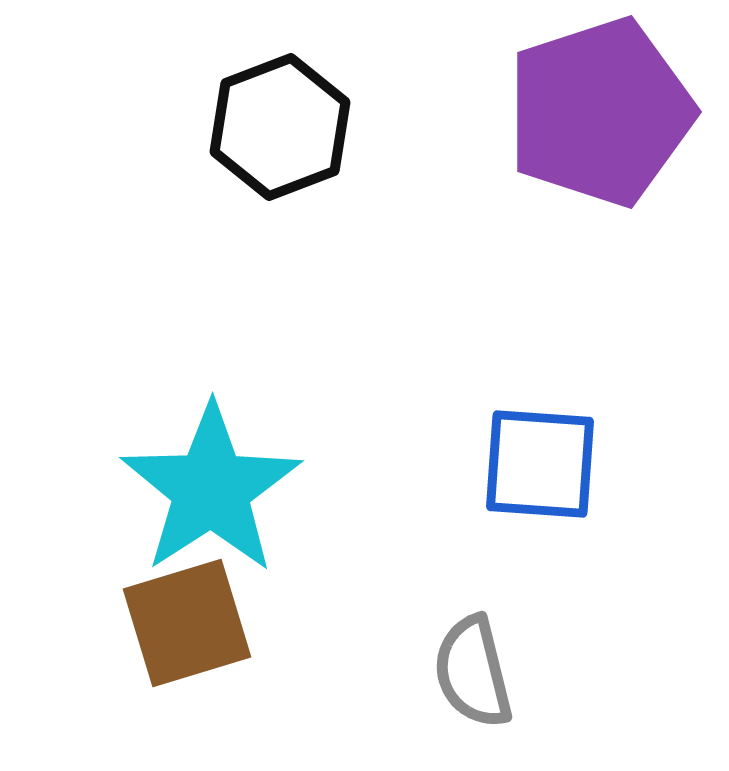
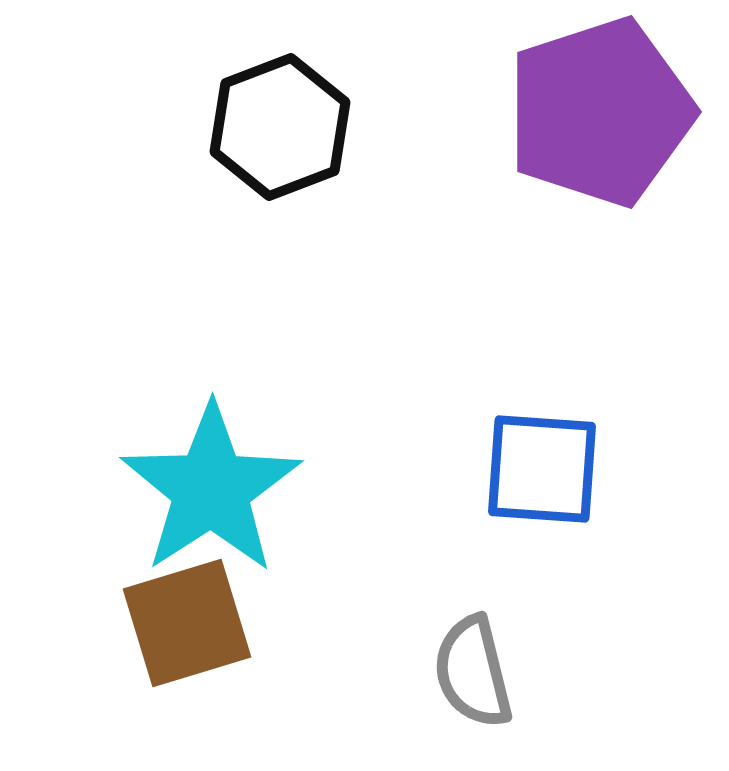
blue square: moved 2 px right, 5 px down
